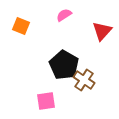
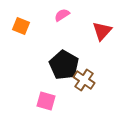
pink semicircle: moved 2 px left
pink square: rotated 24 degrees clockwise
